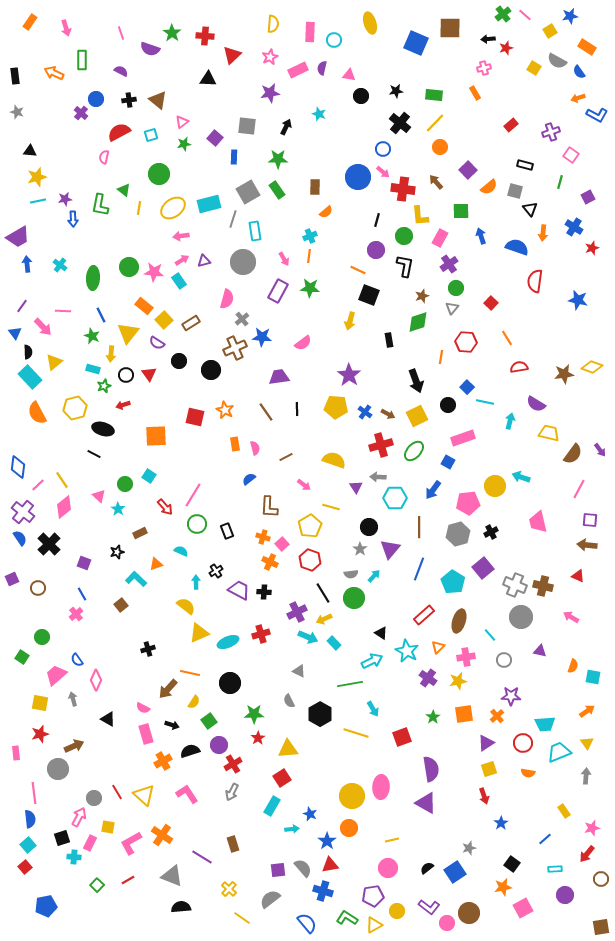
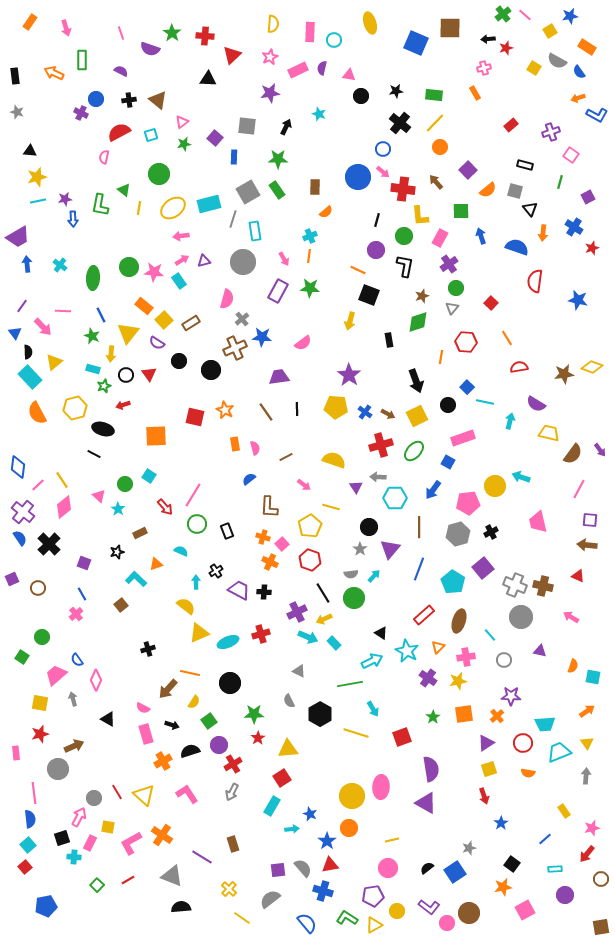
purple cross at (81, 113): rotated 16 degrees counterclockwise
orange semicircle at (489, 187): moved 1 px left, 3 px down
pink square at (523, 908): moved 2 px right, 2 px down
